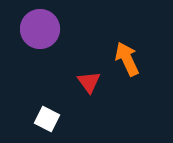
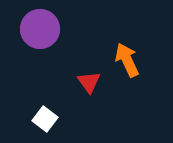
orange arrow: moved 1 px down
white square: moved 2 px left; rotated 10 degrees clockwise
